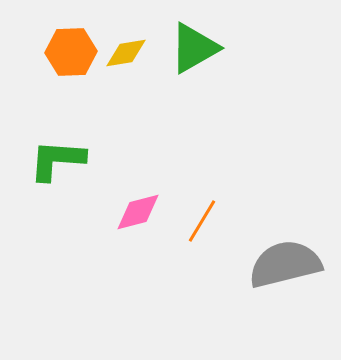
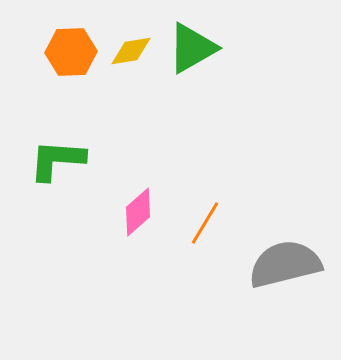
green triangle: moved 2 px left
yellow diamond: moved 5 px right, 2 px up
pink diamond: rotated 27 degrees counterclockwise
orange line: moved 3 px right, 2 px down
